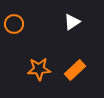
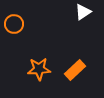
white triangle: moved 11 px right, 10 px up
